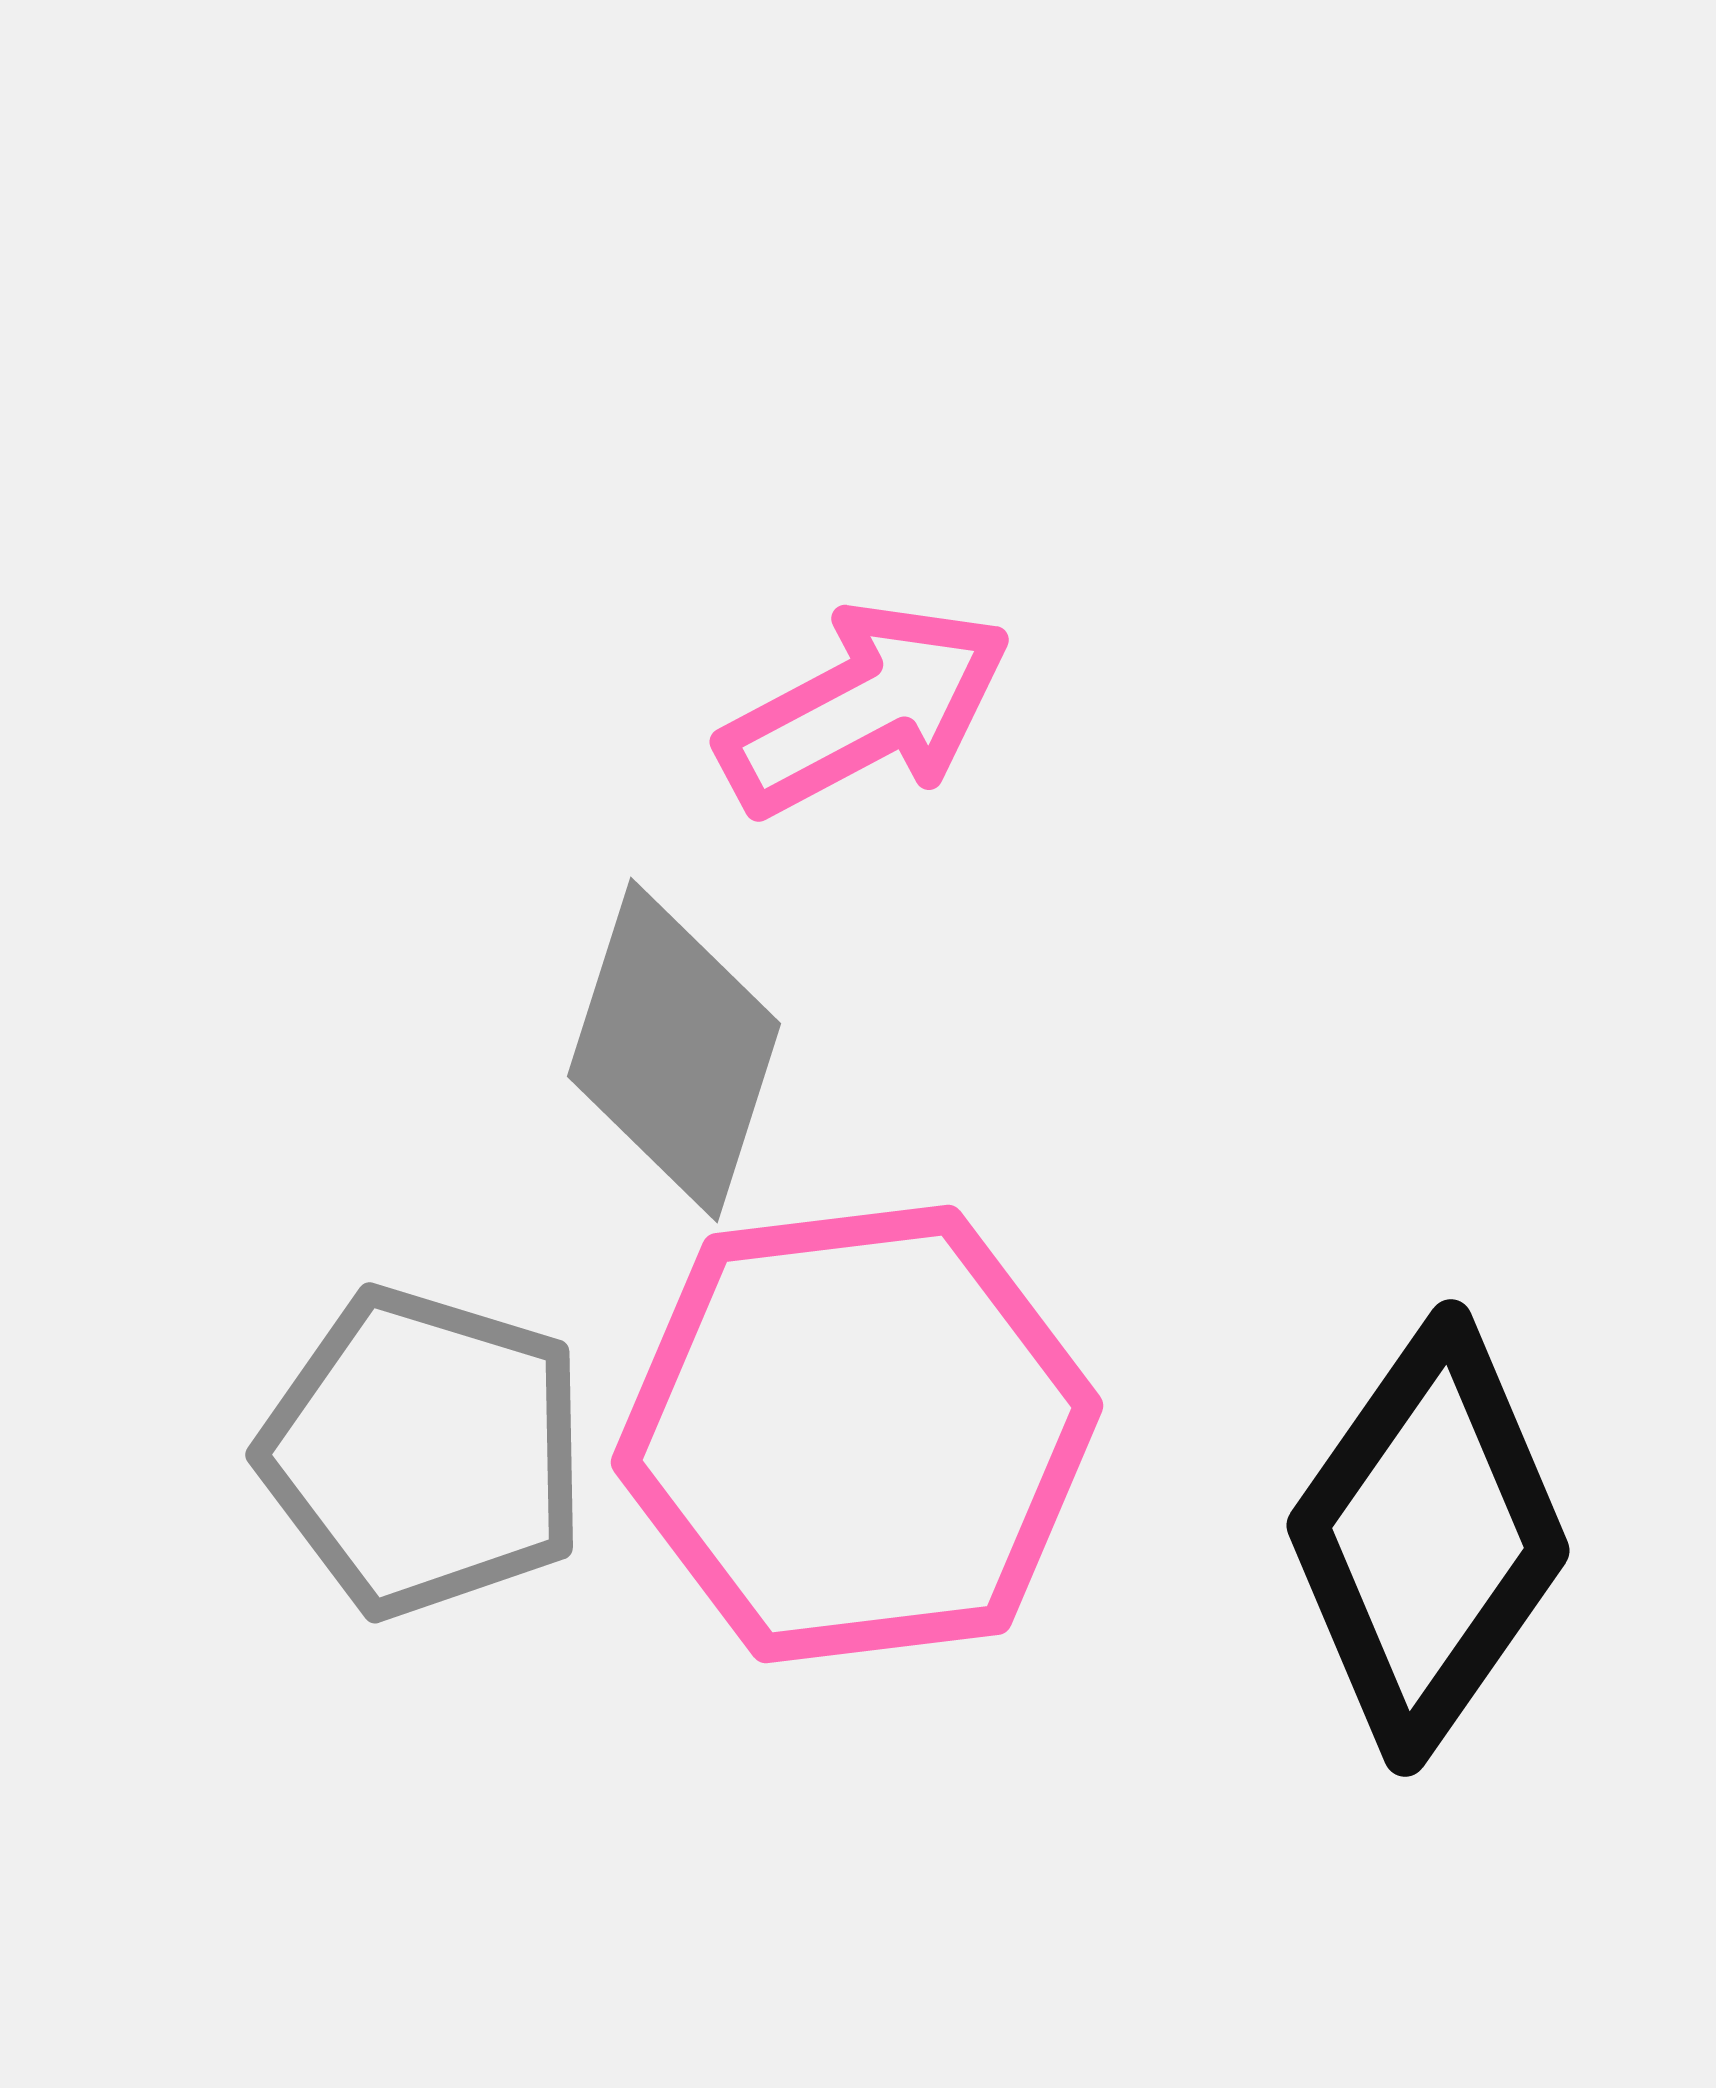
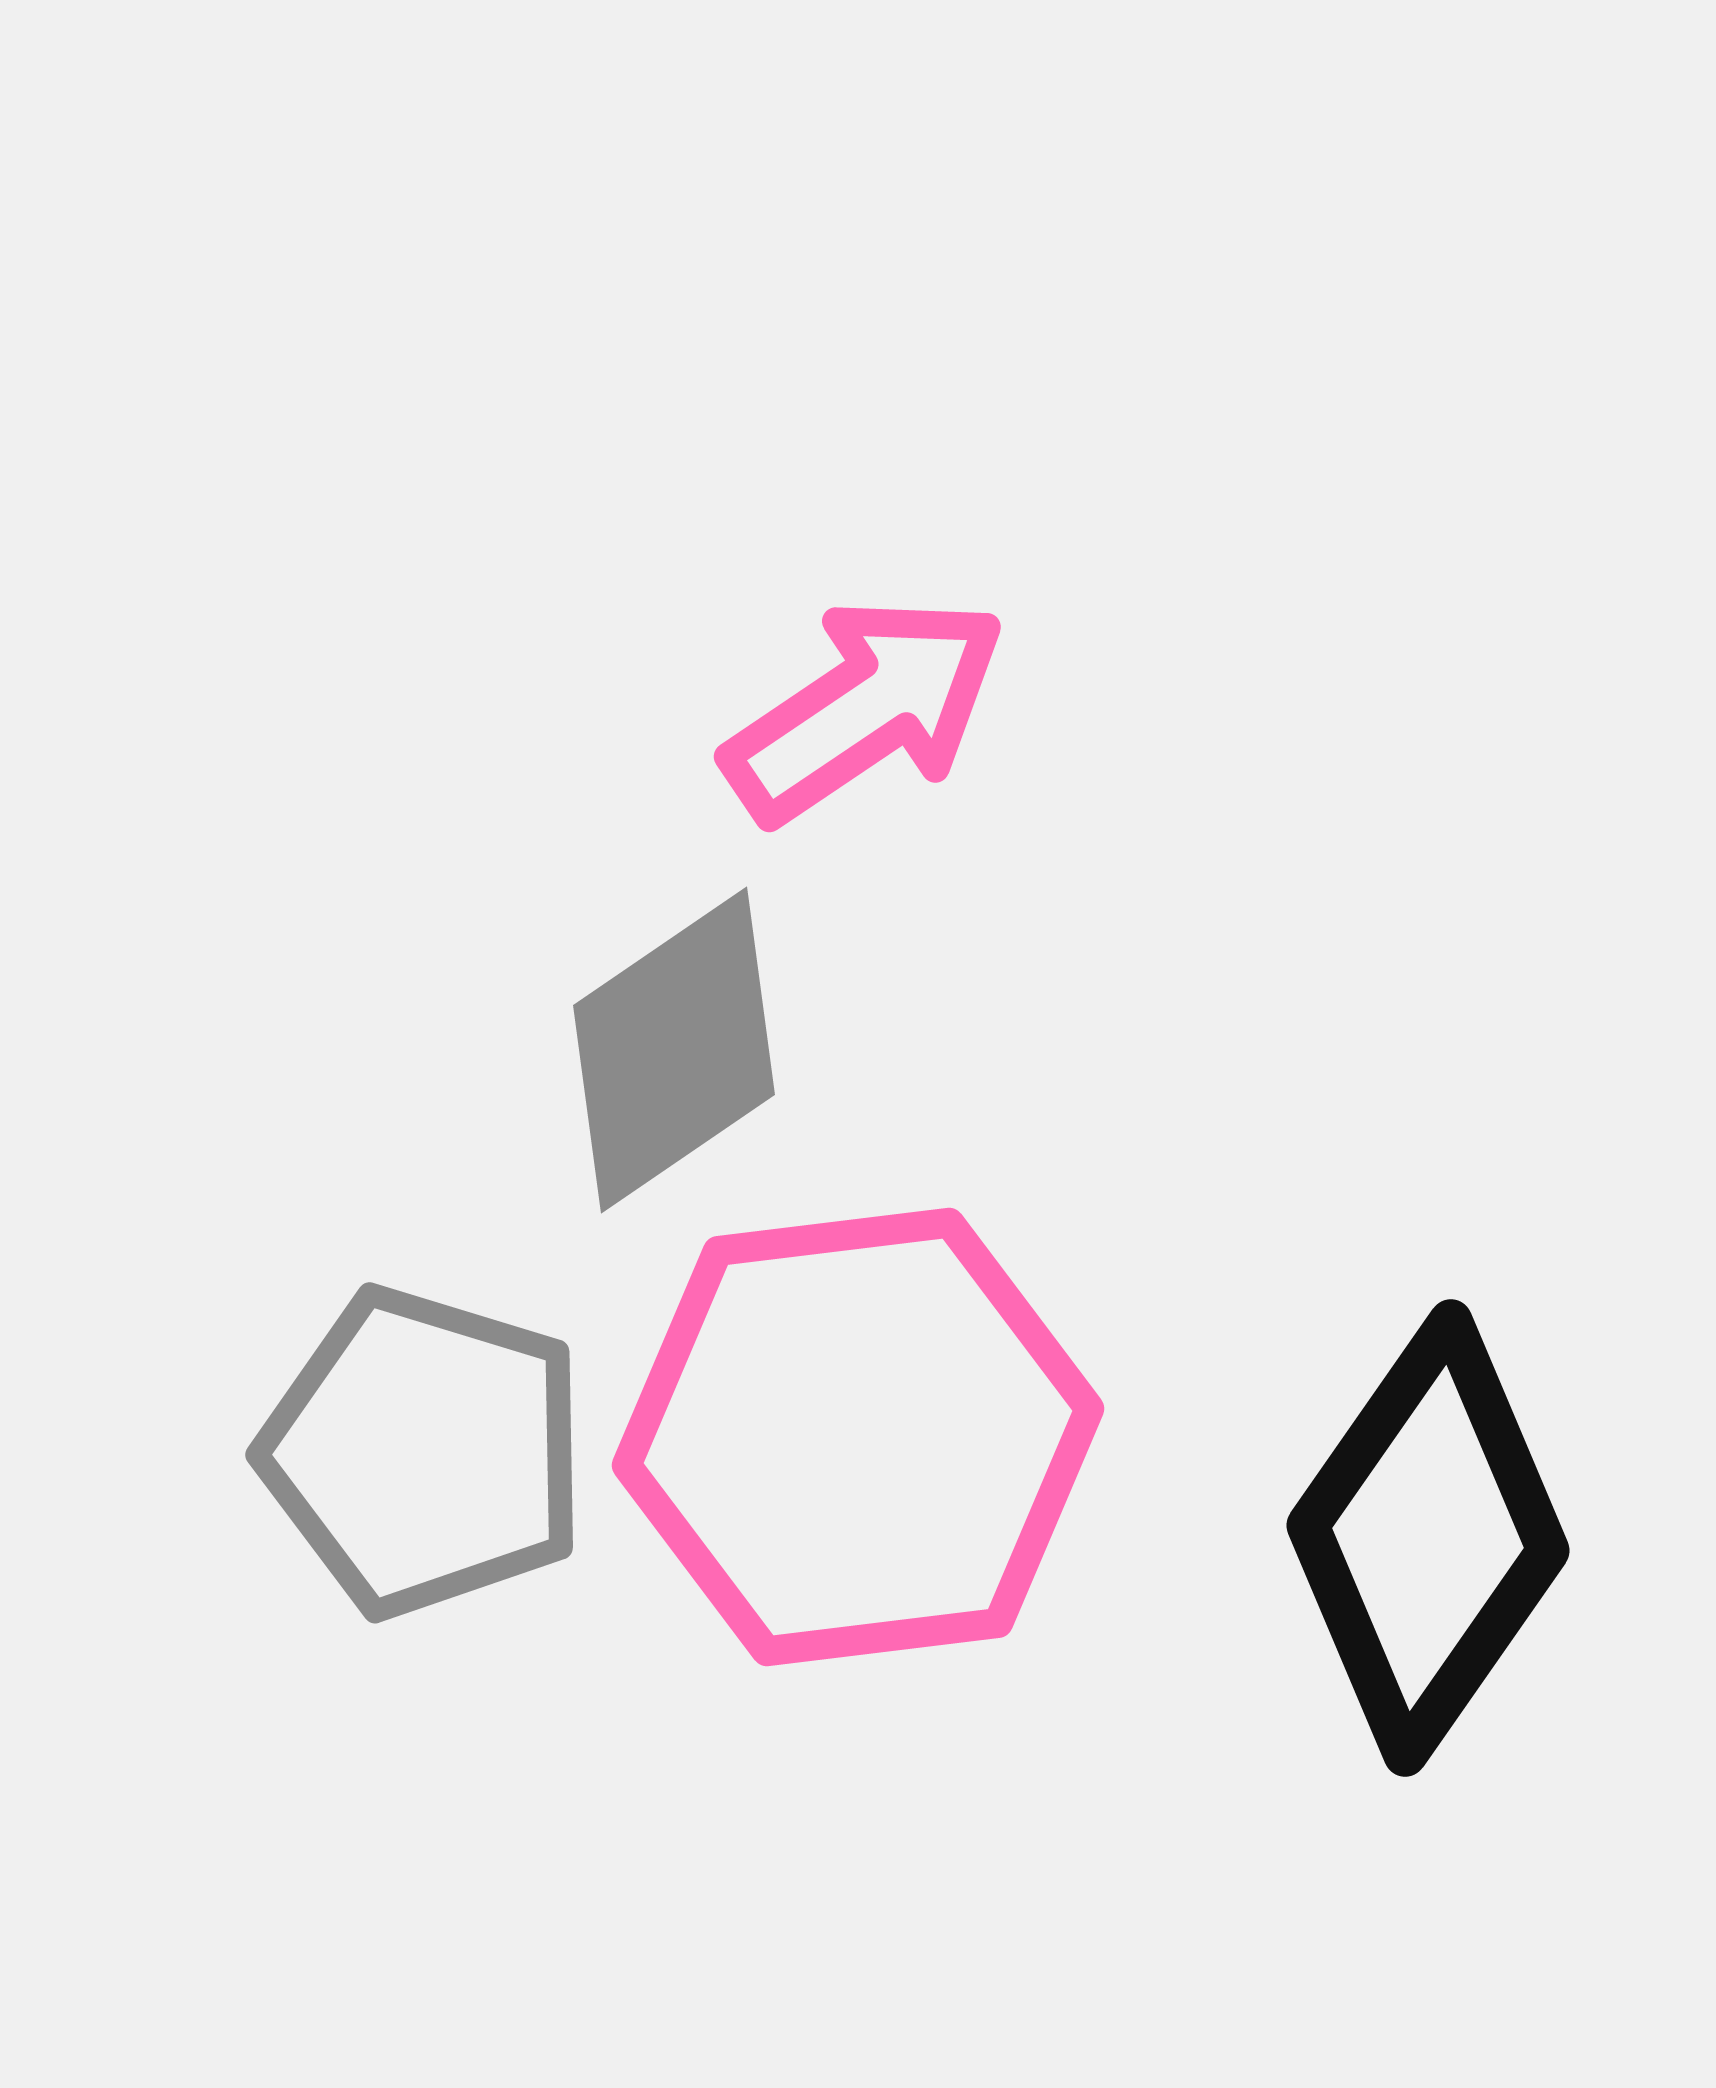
pink arrow: rotated 6 degrees counterclockwise
gray diamond: rotated 38 degrees clockwise
pink hexagon: moved 1 px right, 3 px down
